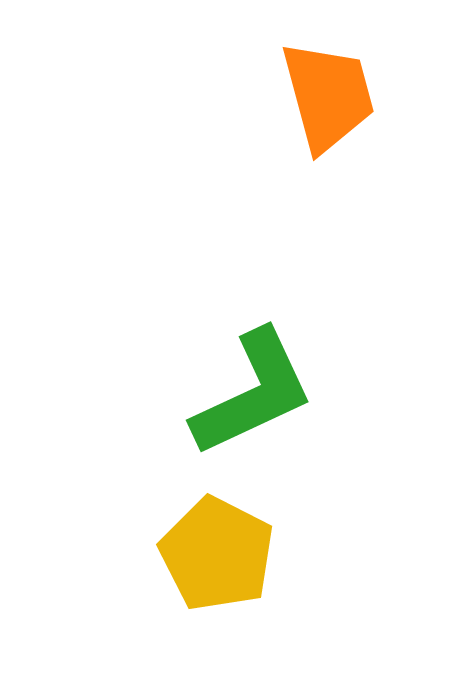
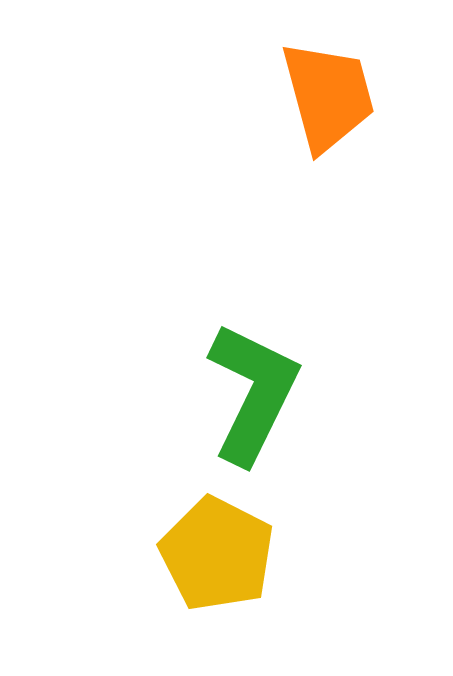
green L-shape: rotated 39 degrees counterclockwise
